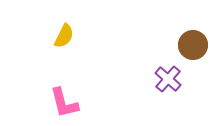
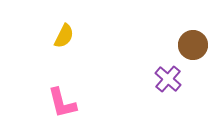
pink L-shape: moved 2 px left
